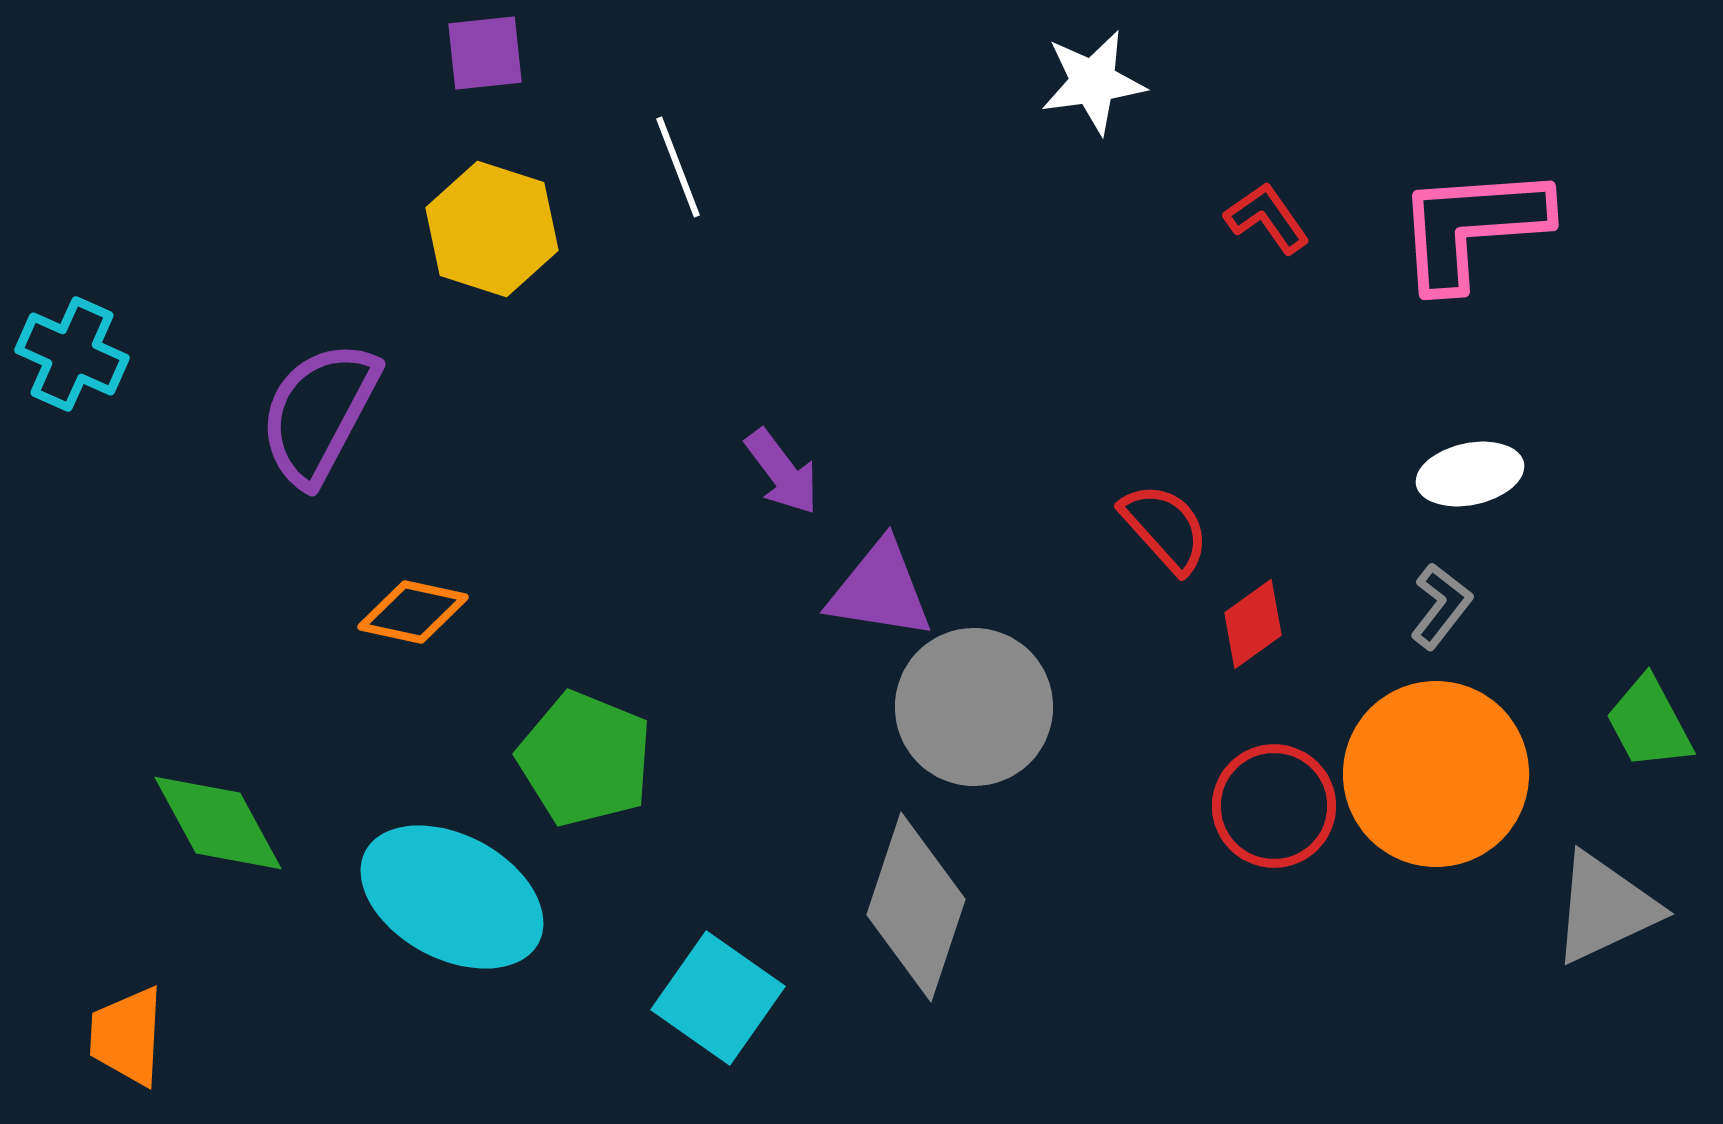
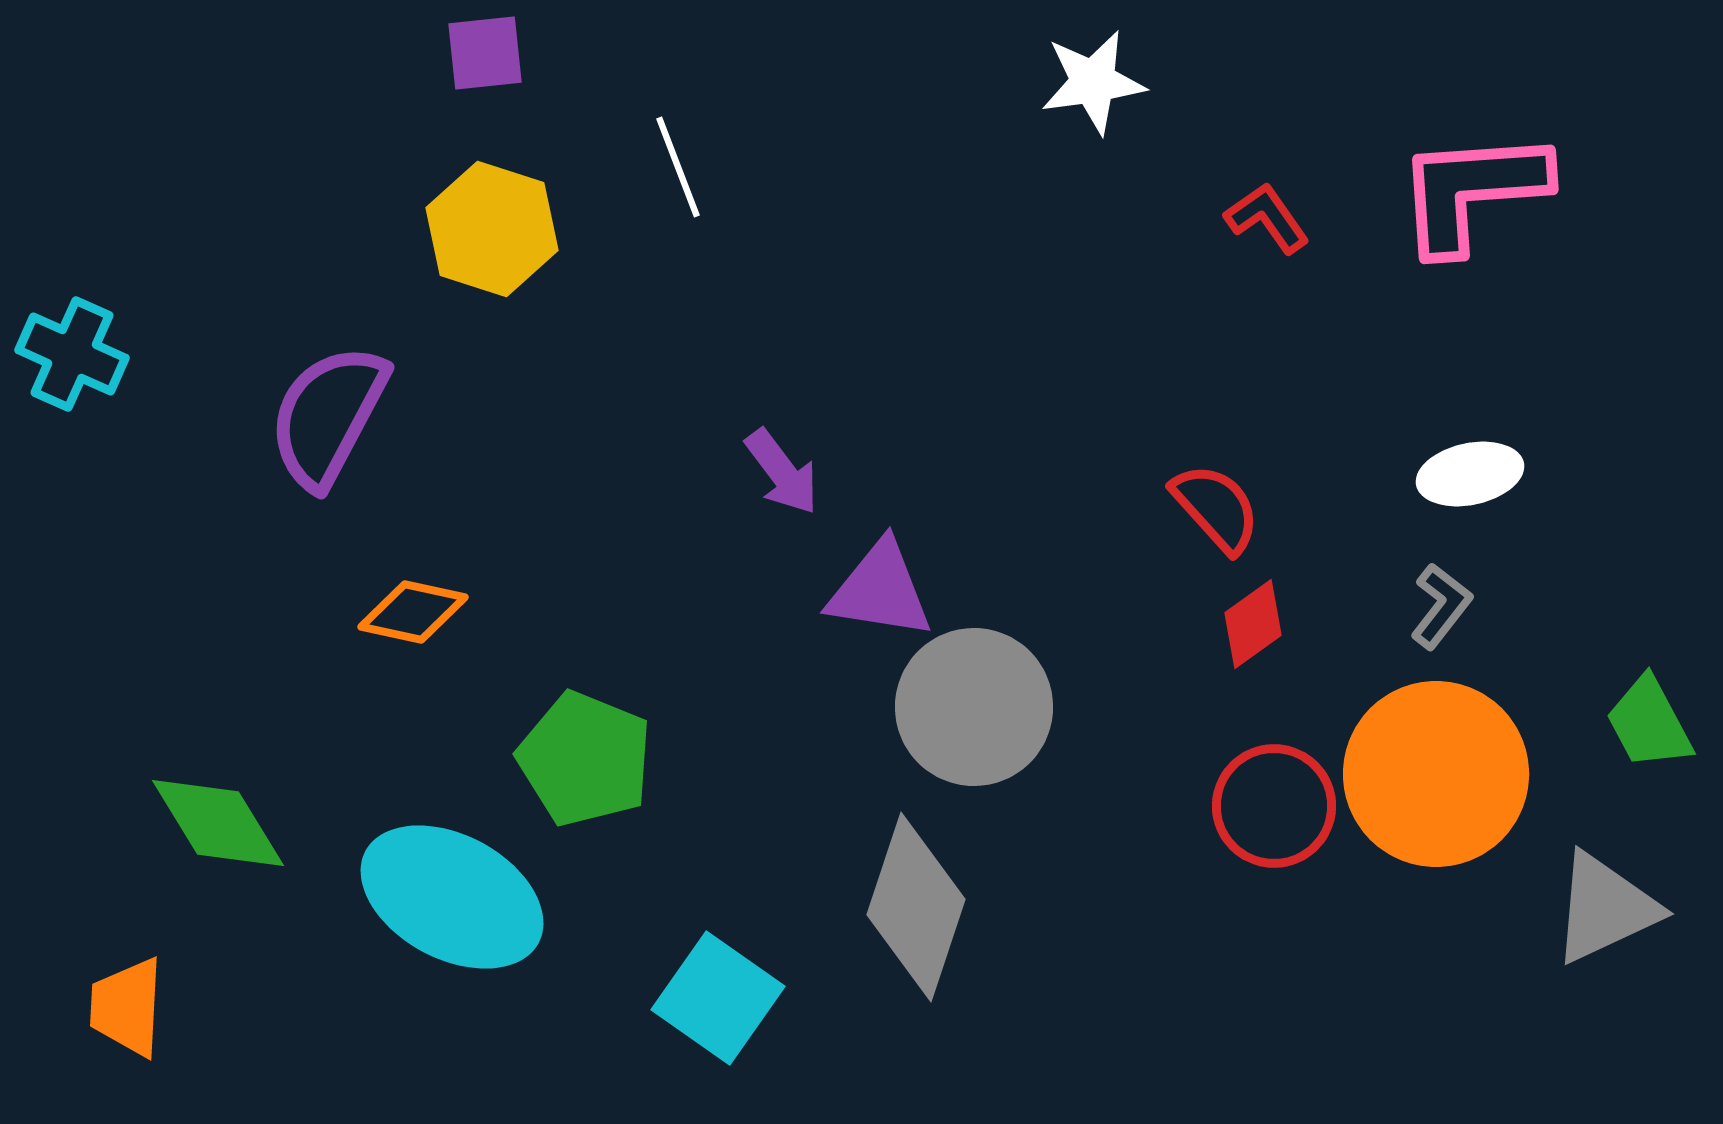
pink L-shape: moved 36 px up
purple semicircle: moved 9 px right, 3 px down
red semicircle: moved 51 px right, 20 px up
green diamond: rotated 3 degrees counterclockwise
orange trapezoid: moved 29 px up
